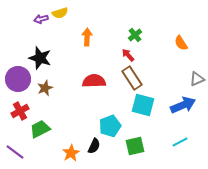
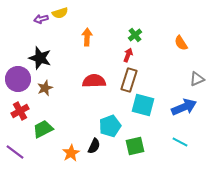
red arrow: rotated 64 degrees clockwise
brown rectangle: moved 3 px left, 2 px down; rotated 50 degrees clockwise
blue arrow: moved 1 px right, 2 px down
green trapezoid: moved 3 px right
cyan line: rotated 56 degrees clockwise
